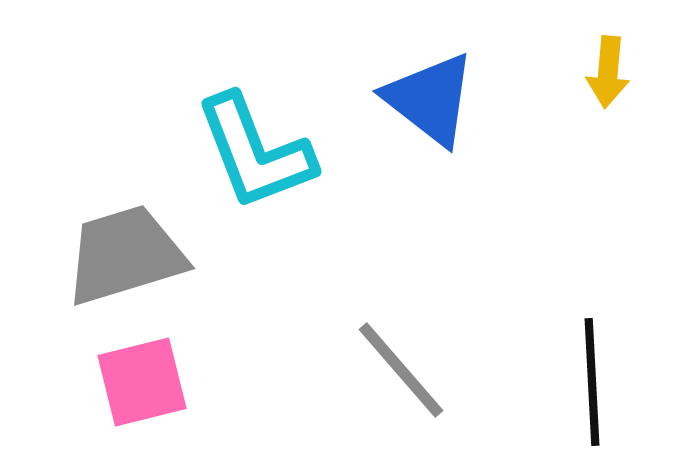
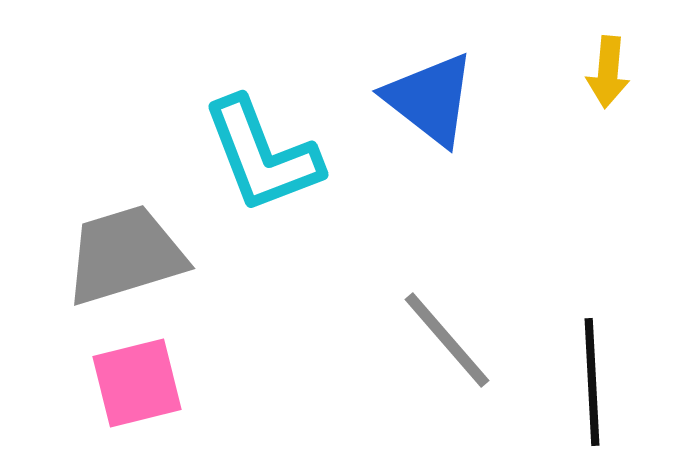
cyan L-shape: moved 7 px right, 3 px down
gray line: moved 46 px right, 30 px up
pink square: moved 5 px left, 1 px down
